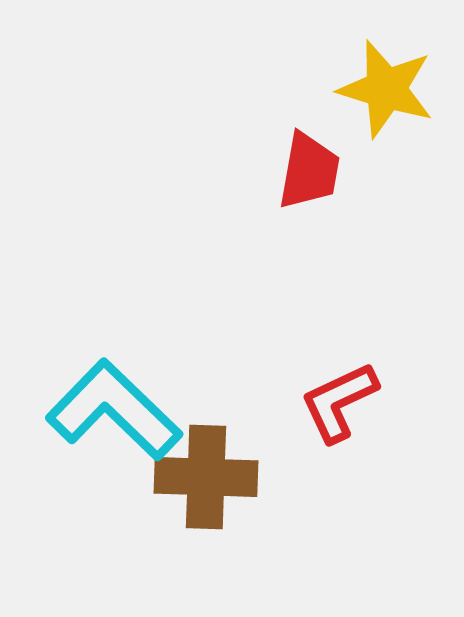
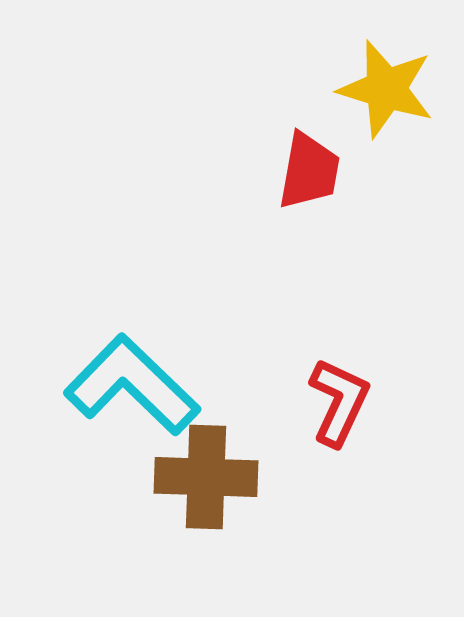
red L-shape: rotated 140 degrees clockwise
cyan L-shape: moved 18 px right, 25 px up
